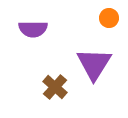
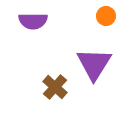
orange circle: moved 3 px left, 2 px up
purple semicircle: moved 8 px up
